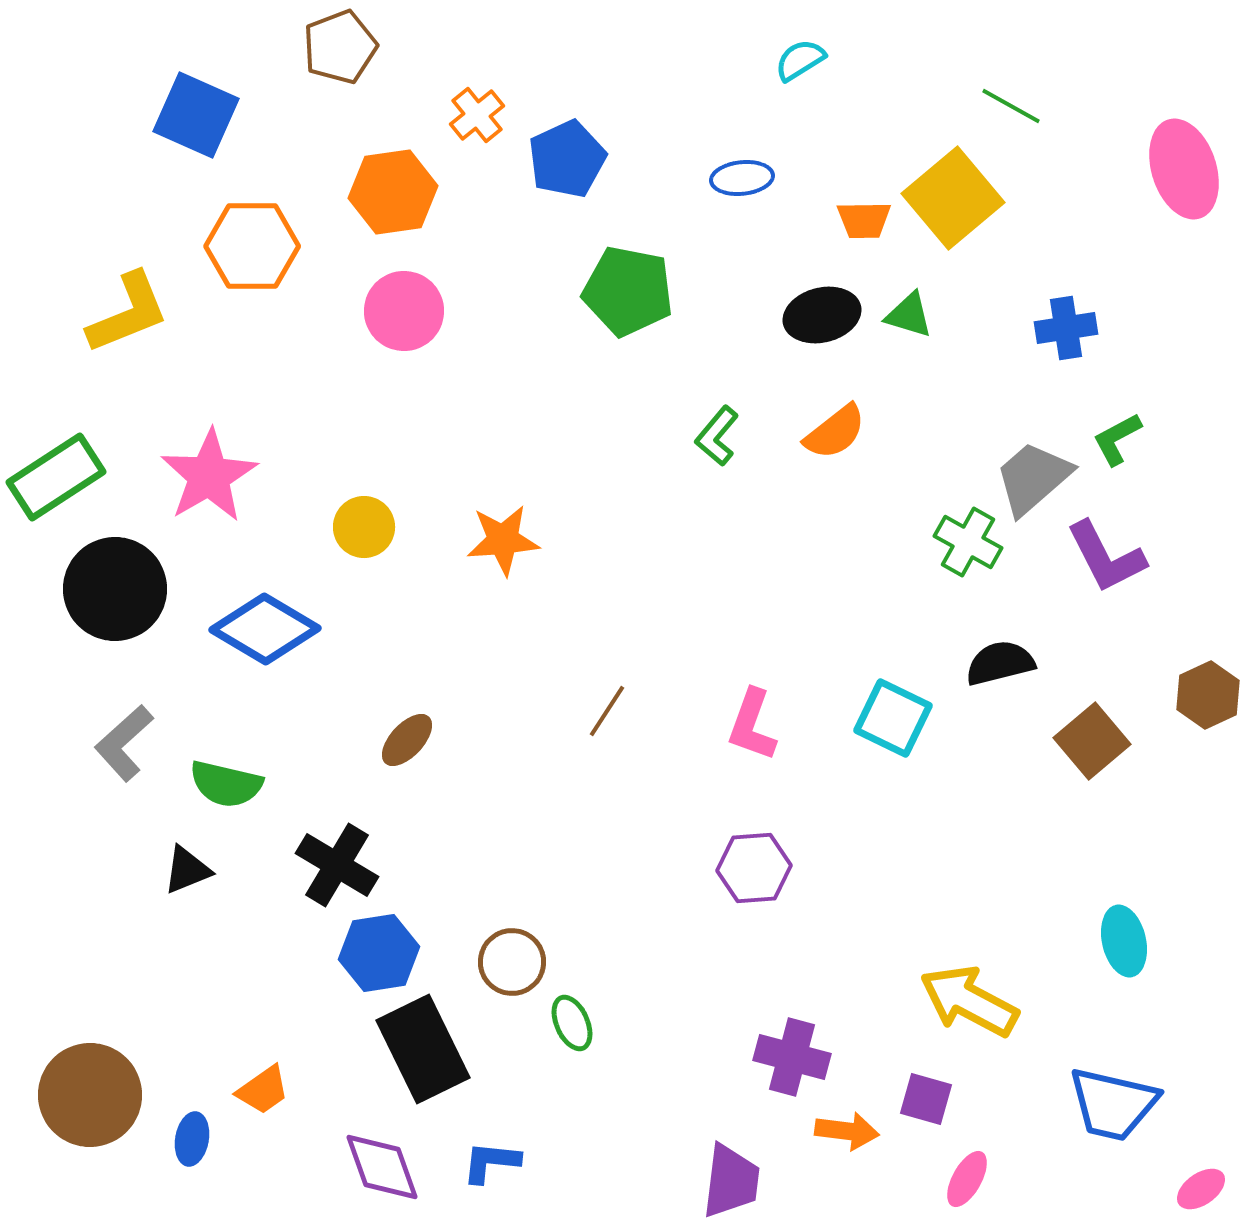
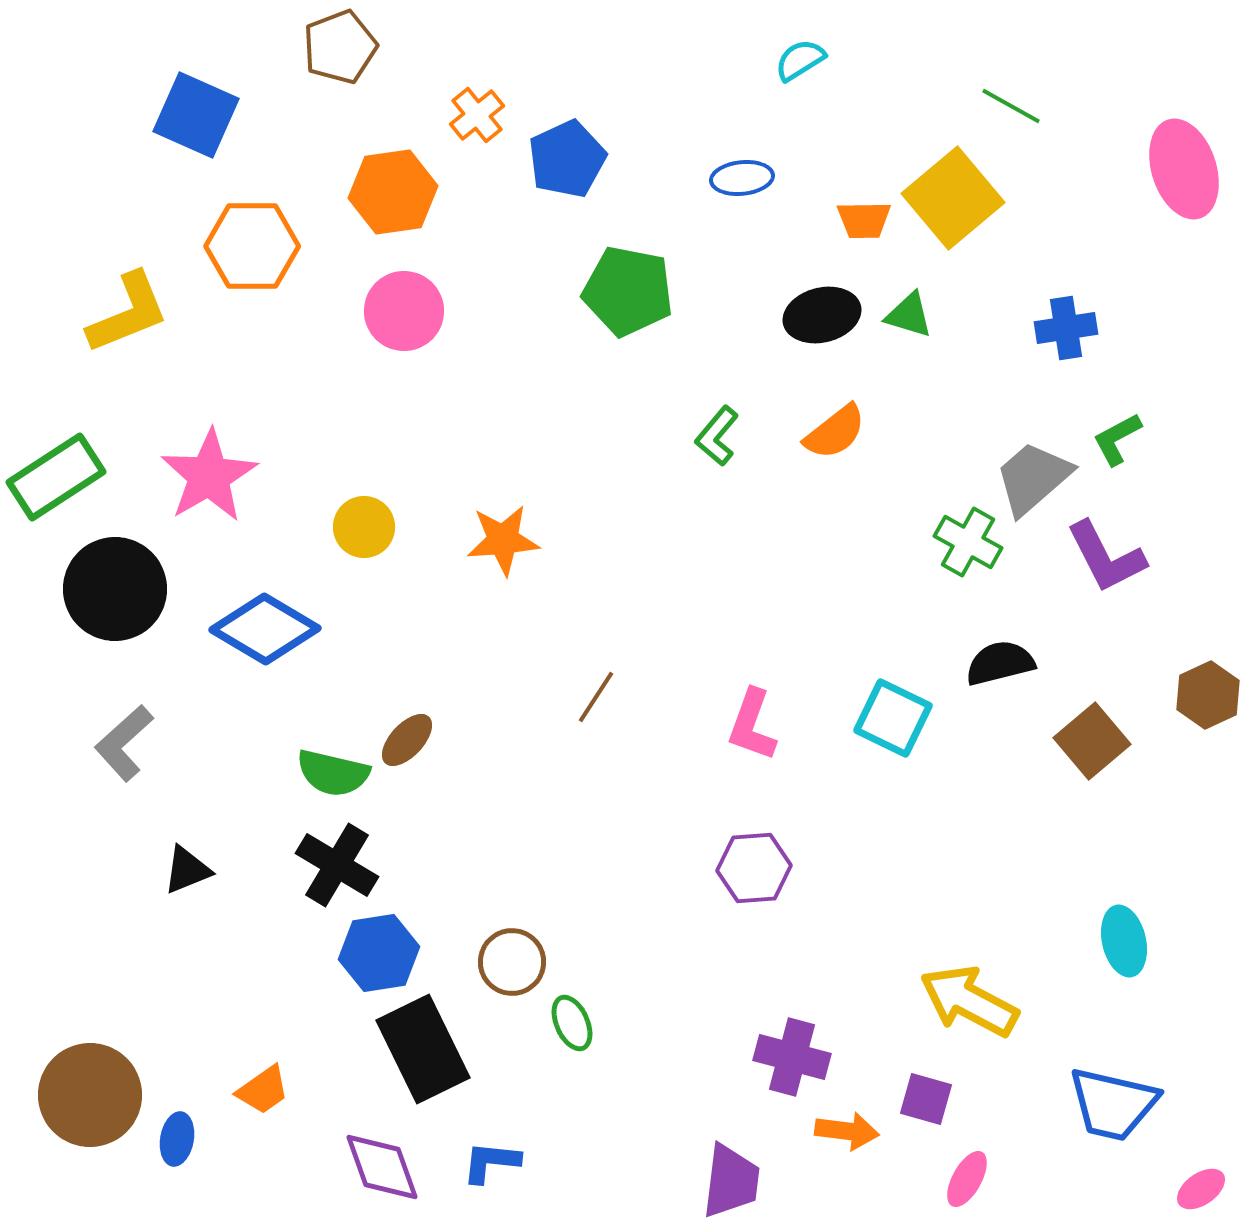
brown line at (607, 711): moved 11 px left, 14 px up
green semicircle at (226, 784): moved 107 px right, 11 px up
blue ellipse at (192, 1139): moved 15 px left
